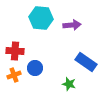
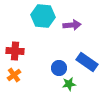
cyan hexagon: moved 2 px right, 2 px up
blue rectangle: moved 1 px right
blue circle: moved 24 px right
orange cross: rotated 16 degrees counterclockwise
green star: rotated 24 degrees counterclockwise
